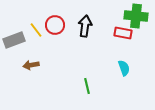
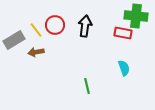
gray rectangle: rotated 10 degrees counterclockwise
brown arrow: moved 5 px right, 13 px up
